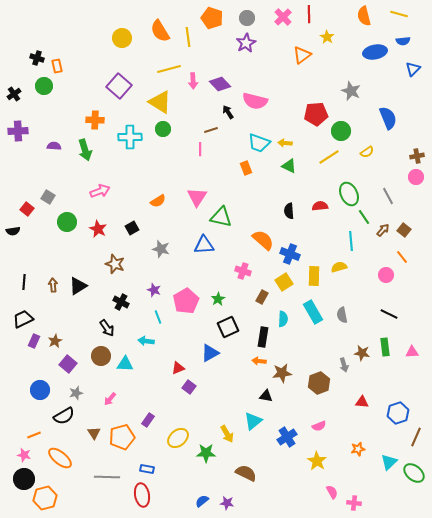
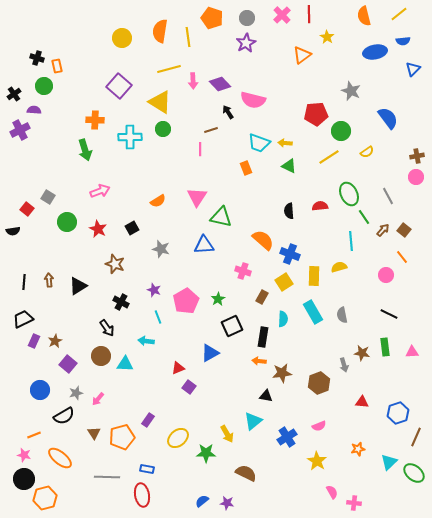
yellow line at (399, 14): rotated 54 degrees counterclockwise
pink cross at (283, 17): moved 1 px left, 2 px up
orange semicircle at (160, 31): rotated 40 degrees clockwise
pink semicircle at (255, 101): moved 2 px left, 1 px up
blue semicircle at (388, 118): rotated 15 degrees counterclockwise
purple cross at (18, 131): moved 2 px right, 1 px up; rotated 24 degrees counterclockwise
purple semicircle at (54, 146): moved 20 px left, 36 px up
brown arrow at (53, 285): moved 4 px left, 5 px up
black square at (228, 327): moved 4 px right, 1 px up
pink arrow at (110, 399): moved 12 px left
